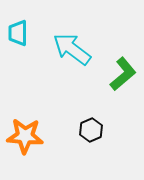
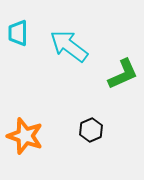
cyan arrow: moved 3 px left, 3 px up
green L-shape: rotated 16 degrees clockwise
orange star: rotated 15 degrees clockwise
